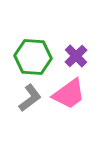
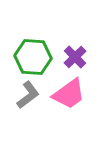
purple cross: moved 1 px left, 1 px down
gray L-shape: moved 2 px left, 3 px up
